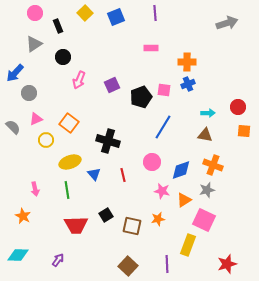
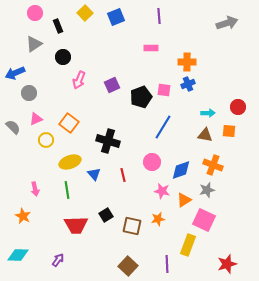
purple line at (155, 13): moved 4 px right, 3 px down
blue arrow at (15, 73): rotated 24 degrees clockwise
orange square at (244, 131): moved 15 px left
